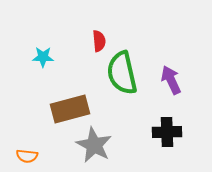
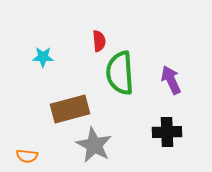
green semicircle: moved 2 px left; rotated 9 degrees clockwise
